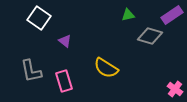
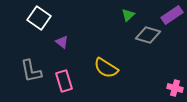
green triangle: rotated 32 degrees counterclockwise
gray diamond: moved 2 px left, 1 px up
purple triangle: moved 3 px left, 1 px down
pink cross: moved 1 px up; rotated 21 degrees counterclockwise
